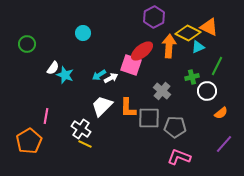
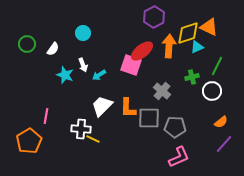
yellow diamond: rotated 45 degrees counterclockwise
cyan triangle: moved 1 px left
white semicircle: moved 19 px up
white arrow: moved 28 px left, 13 px up; rotated 96 degrees clockwise
white circle: moved 5 px right
orange semicircle: moved 9 px down
white cross: rotated 30 degrees counterclockwise
yellow line: moved 8 px right, 5 px up
pink L-shape: rotated 135 degrees clockwise
